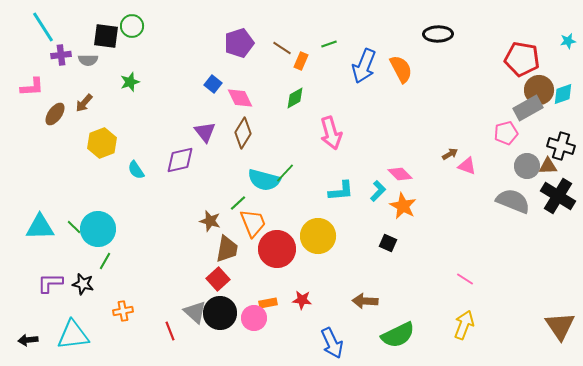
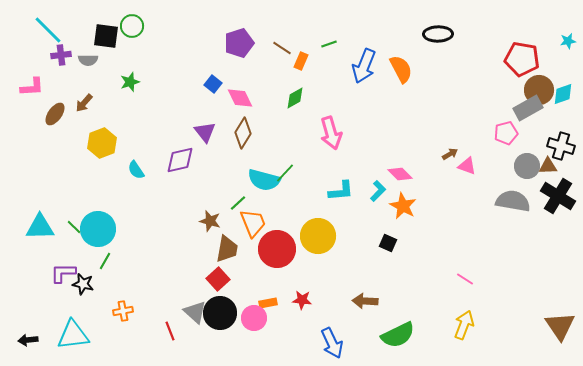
cyan line at (43, 27): moved 5 px right, 3 px down; rotated 12 degrees counterclockwise
gray semicircle at (513, 201): rotated 12 degrees counterclockwise
purple L-shape at (50, 283): moved 13 px right, 10 px up
